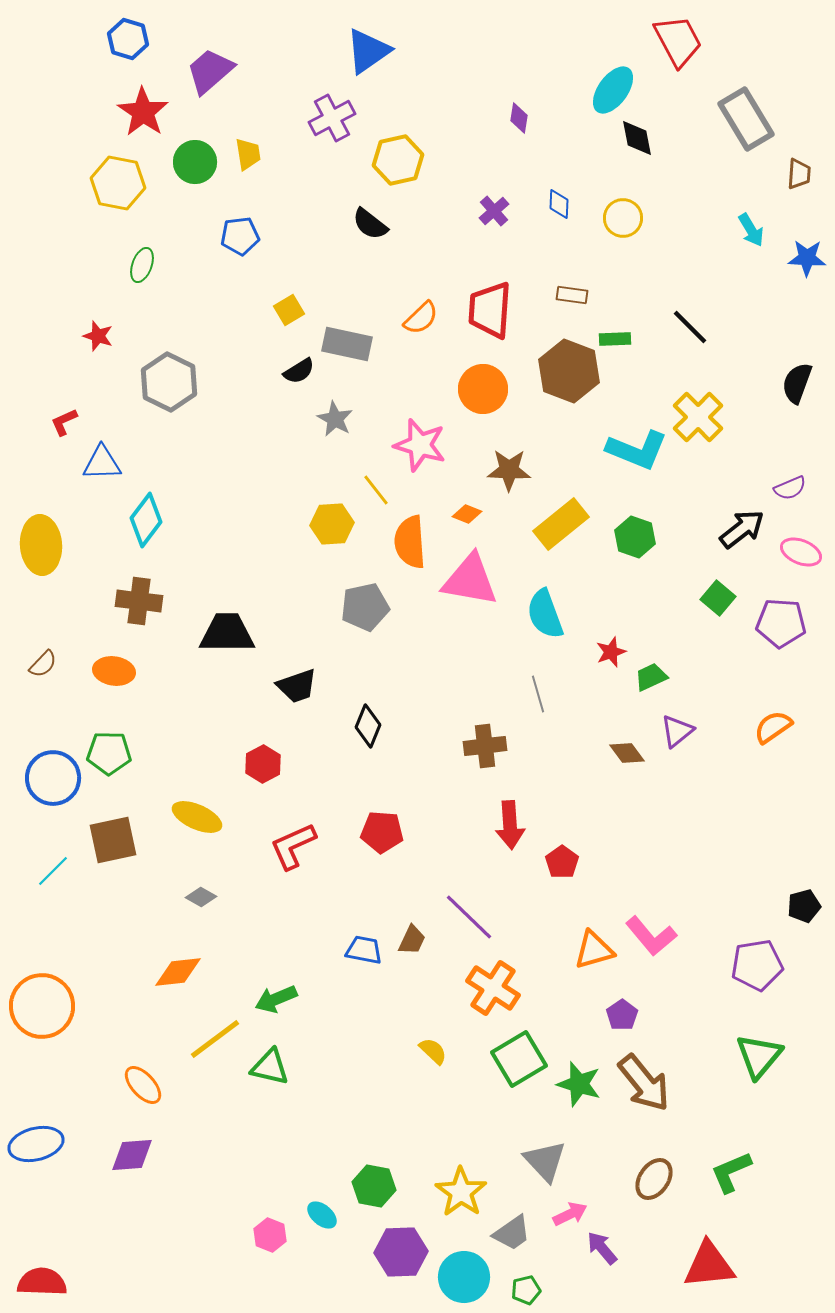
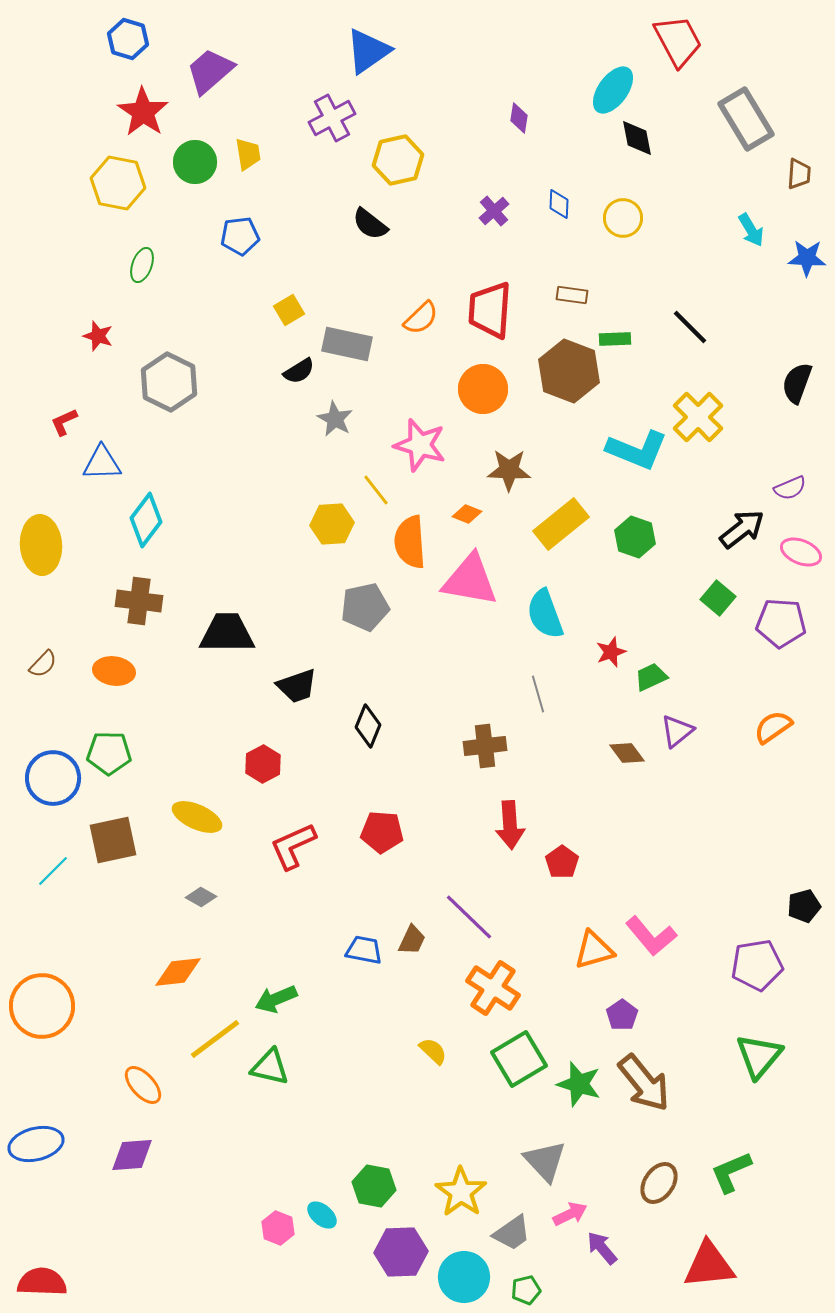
brown ellipse at (654, 1179): moved 5 px right, 4 px down
pink hexagon at (270, 1235): moved 8 px right, 7 px up
